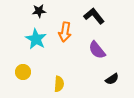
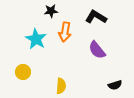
black star: moved 12 px right
black L-shape: moved 2 px right, 1 px down; rotated 20 degrees counterclockwise
black semicircle: moved 3 px right, 6 px down; rotated 16 degrees clockwise
yellow semicircle: moved 2 px right, 2 px down
